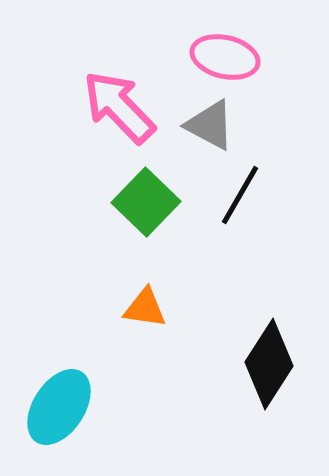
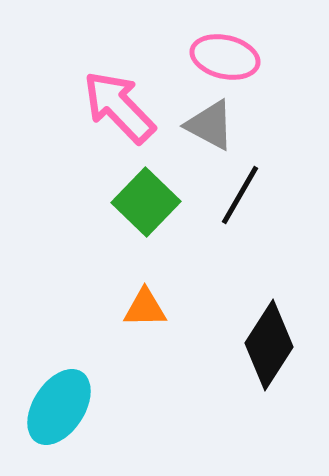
orange triangle: rotated 9 degrees counterclockwise
black diamond: moved 19 px up
